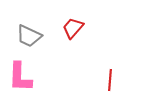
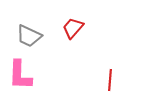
pink L-shape: moved 2 px up
